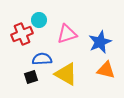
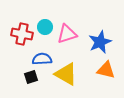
cyan circle: moved 6 px right, 7 px down
red cross: rotated 35 degrees clockwise
